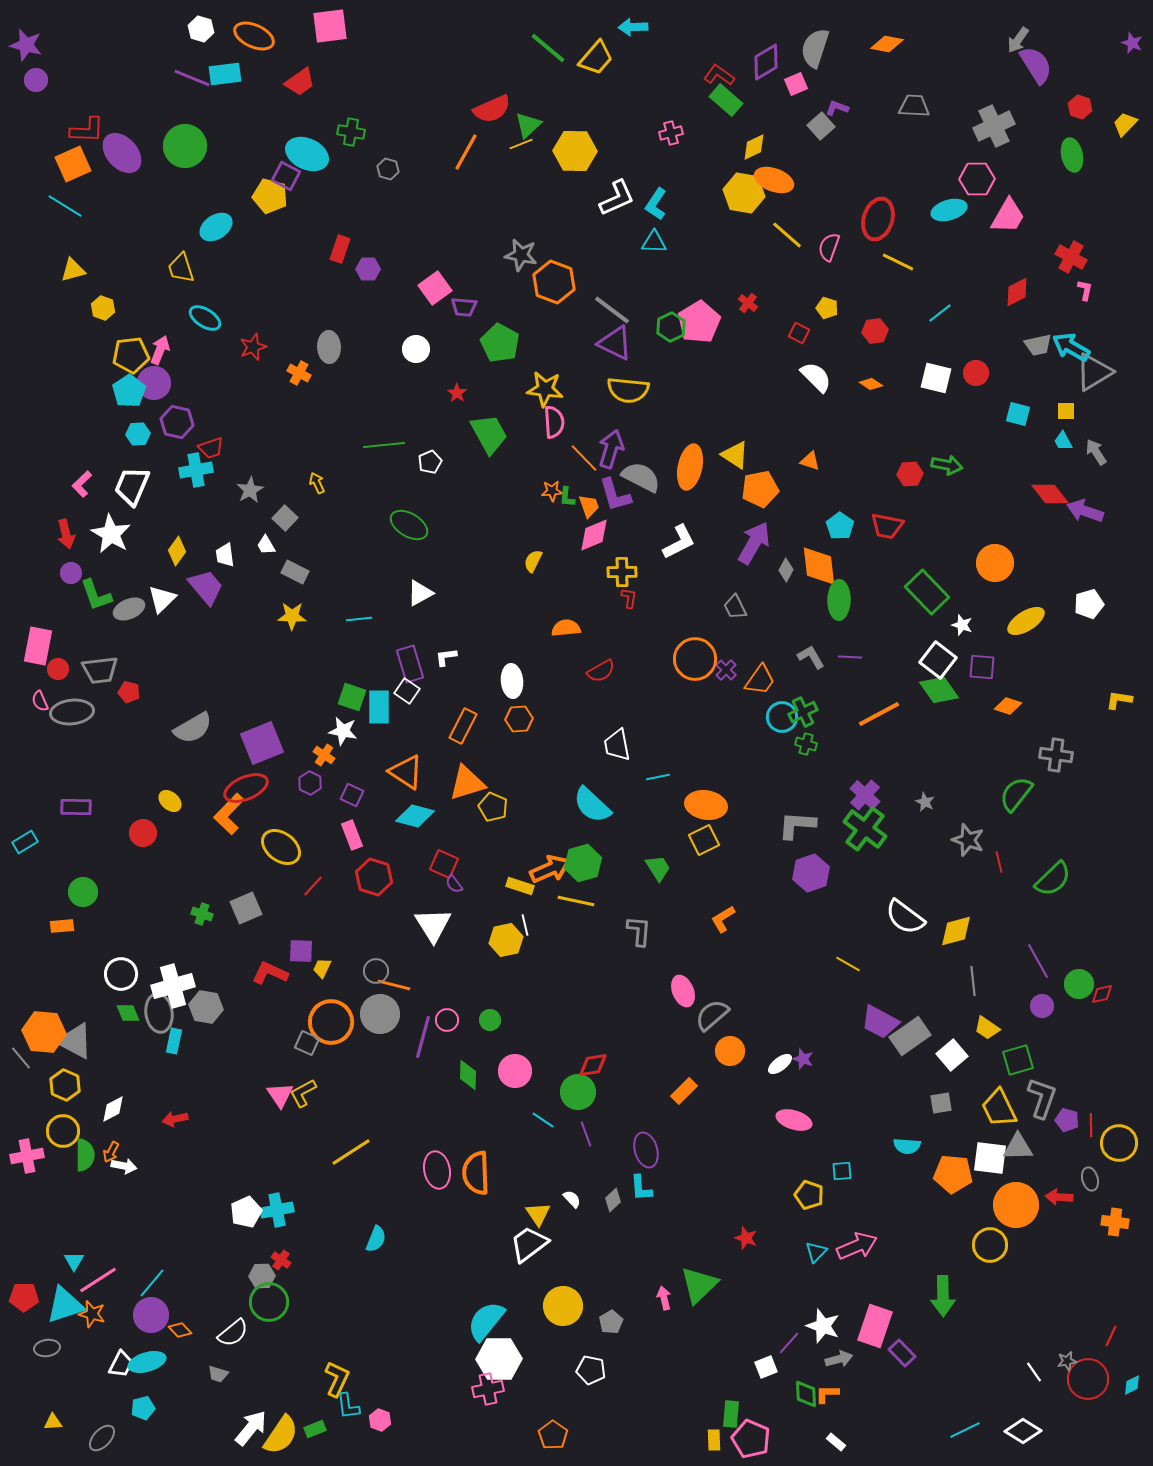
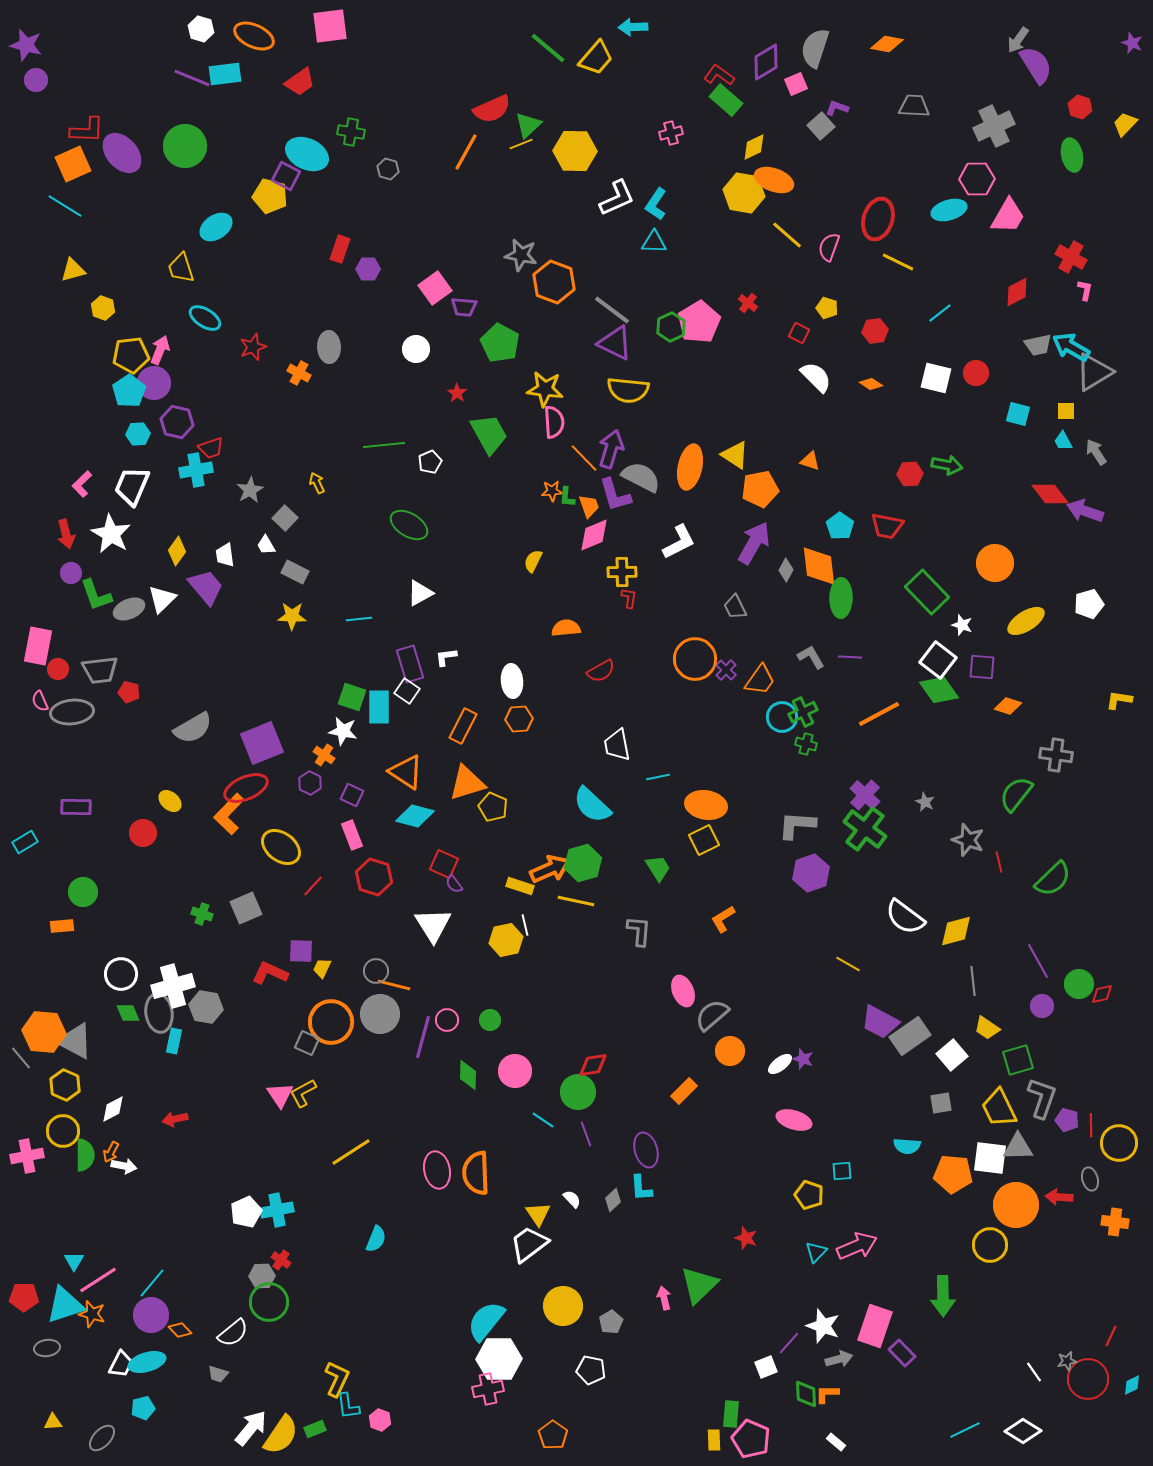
green ellipse at (839, 600): moved 2 px right, 2 px up
